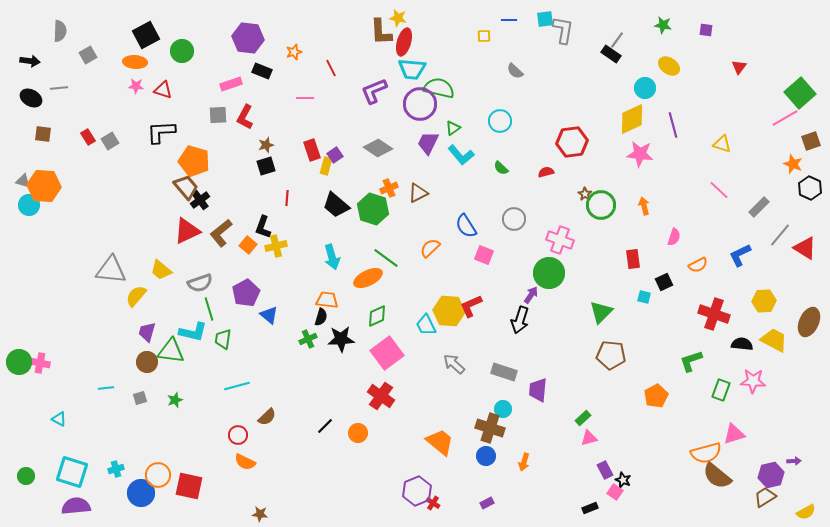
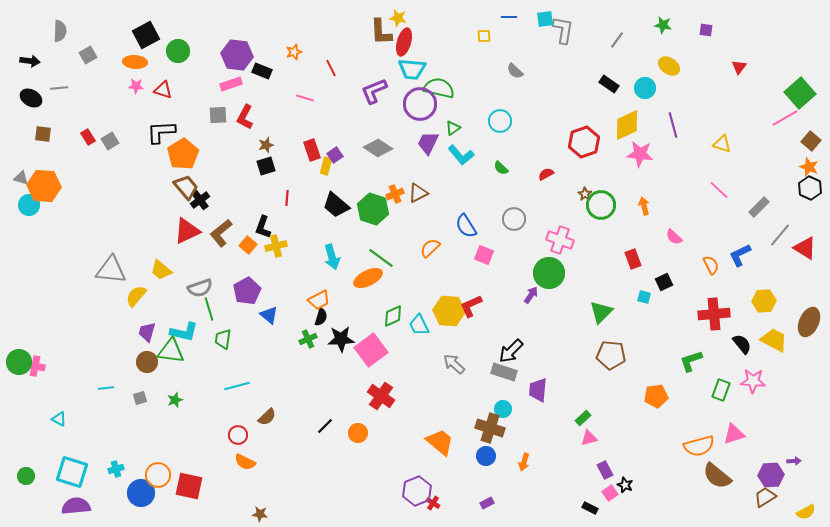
blue line at (509, 20): moved 3 px up
purple hexagon at (248, 38): moved 11 px left, 17 px down
green circle at (182, 51): moved 4 px left
black rectangle at (611, 54): moved 2 px left, 30 px down
pink line at (305, 98): rotated 18 degrees clockwise
yellow diamond at (632, 119): moved 5 px left, 6 px down
brown square at (811, 141): rotated 30 degrees counterclockwise
red hexagon at (572, 142): moved 12 px right; rotated 12 degrees counterclockwise
orange pentagon at (194, 161): moved 11 px left, 7 px up; rotated 24 degrees clockwise
orange star at (793, 164): moved 16 px right, 3 px down
red semicircle at (546, 172): moved 2 px down; rotated 14 degrees counterclockwise
gray triangle at (23, 181): moved 2 px left, 3 px up
orange cross at (389, 188): moved 6 px right, 6 px down
pink semicircle at (674, 237): rotated 114 degrees clockwise
green line at (386, 258): moved 5 px left
red rectangle at (633, 259): rotated 12 degrees counterclockwise
orange semicircle at (698, 265): moved 13 px right; rotated 90 degrees counterclockwise
gray semicircle at (200, 283): moved 5 px down
purple pentagon at (246, 293): moved 1 px right, 2 px up
orange trapezoid at (327, 300): moved 8 px left; rotated 145 degrees clockwise
red cross at (714, 314): rotated 24 degrees counterclockwise
green diamond at (377, 316): moved 16 px right
black arrow at (520, 320): moved 9 px left, 31 px down; rotated 28 degrees clockwise
cyan trapezoid at (426, 325): moved 7 px left
cyan L-shape at (193, 332): moved 9 px left
black semicircle at (742, 344): rotated 45 degrees clockwise
pink square at (387, 353): moved 16 px left, 3 px up
pink cross at (40, 363): moved 5 px left, 3 px down
orange pentagon at (656, 396): rotated 20 degrees clockwise
orange semicircle at (706, 453): moved 7 px left, 7 px up
purple hexagon at (771, 475): rotated 10 degrees clockwise
black star at (623, 480): moved 2 px right, 5 px down
pink square at (615, 492): moved 5 px left, 1 px down; rotated 21 degrees clockwise
black rectangle at (590, 508): rotated 49 degrees clockwise
